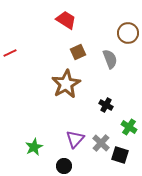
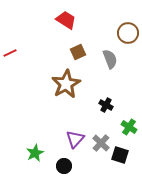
green star: moved 1 px right, 6 px down
